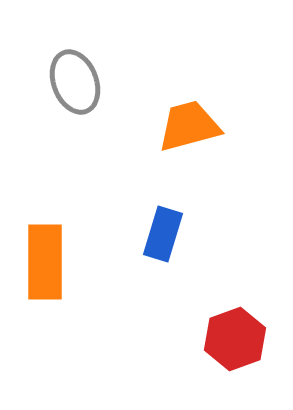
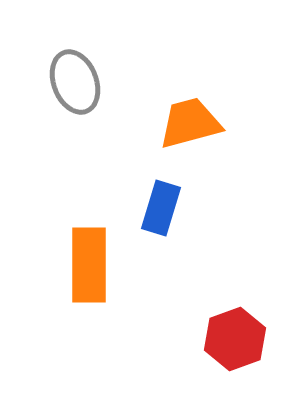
orange trapezoid: moved 1 px right, 3 px up
blue rectangle: moved 2 px left, 26 px up
orange rectangle: moved 44 px right, 3 px down
